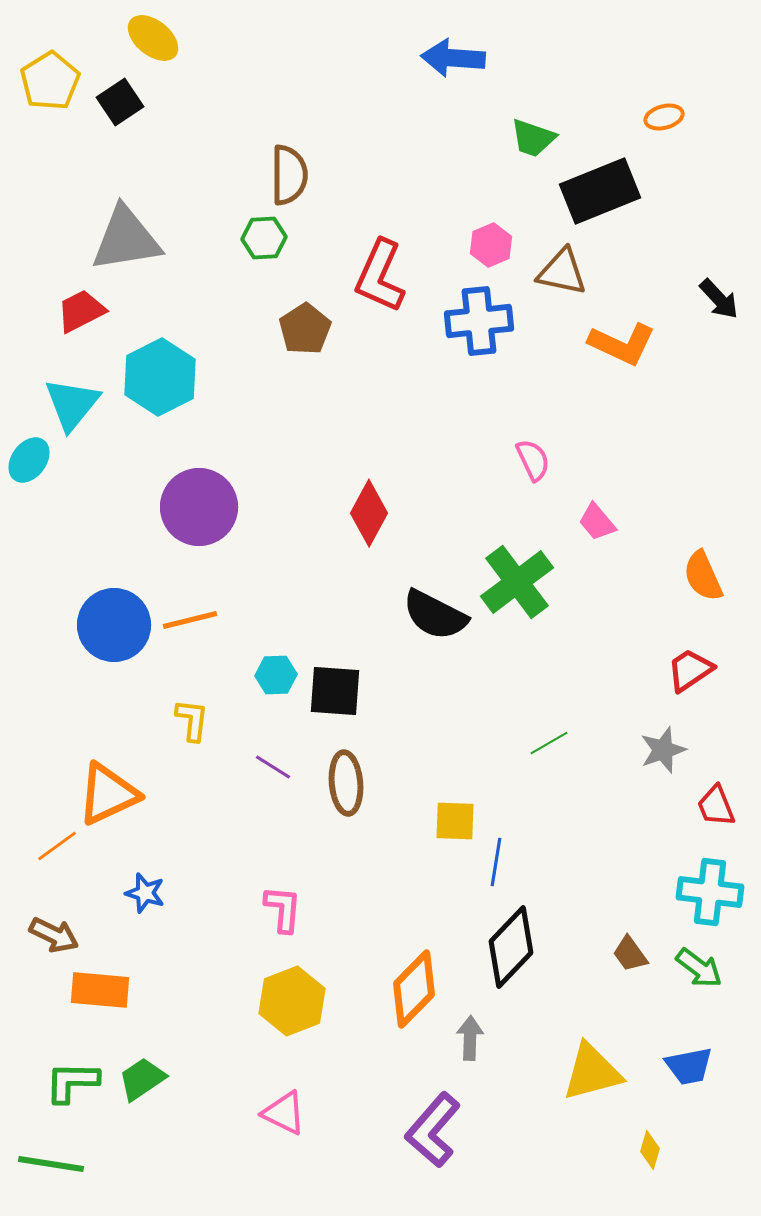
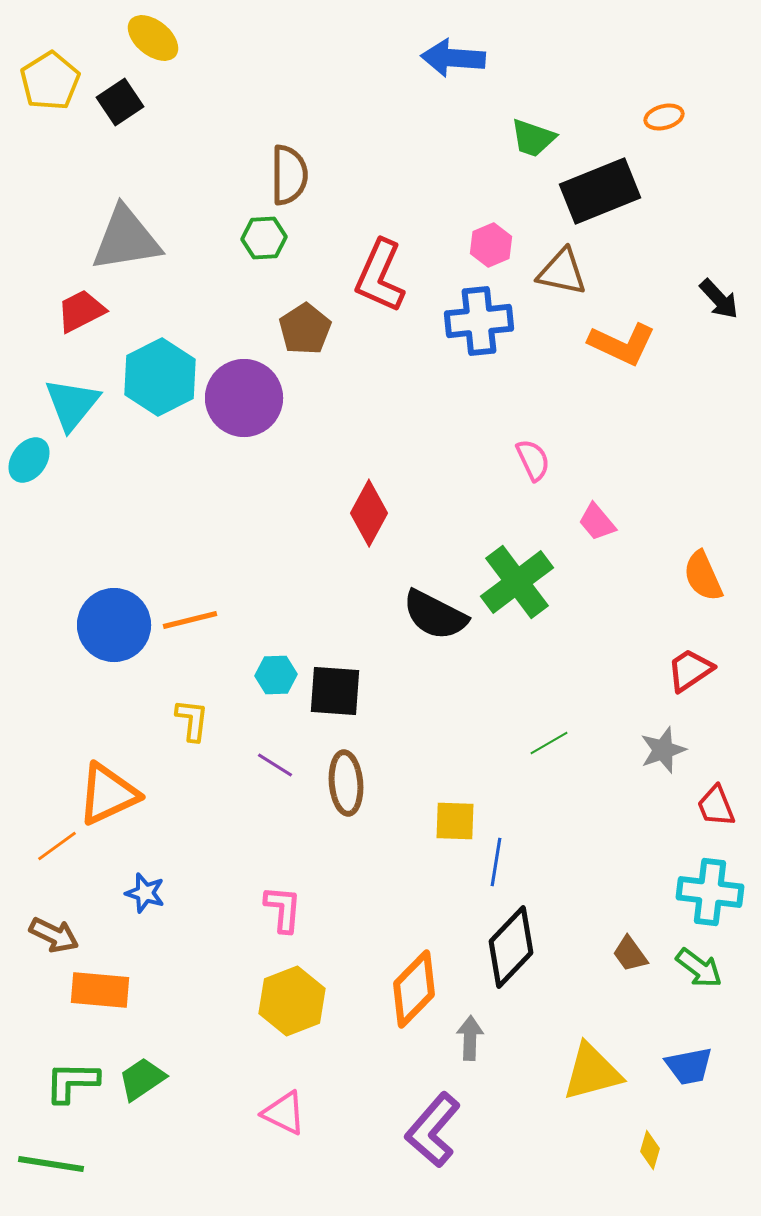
purple circle at (199, 507): moved 45 px right, 109 px up
purple line at (273, 767): moved 2 px right, 2 px up
